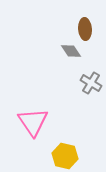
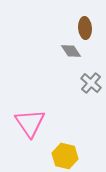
brown ellipse: moved 1 px up
gray cross: rotated 10 degrees clockwise
pink triangle: moved 3 px left, 1 px down
